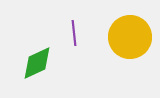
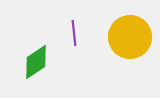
green diamond: moved 1 px left, 1 px up; rotated 9 degrees counterclockwise
